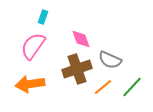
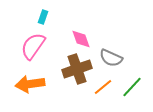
gray semicircle: moved 1 px right, 2 px up
